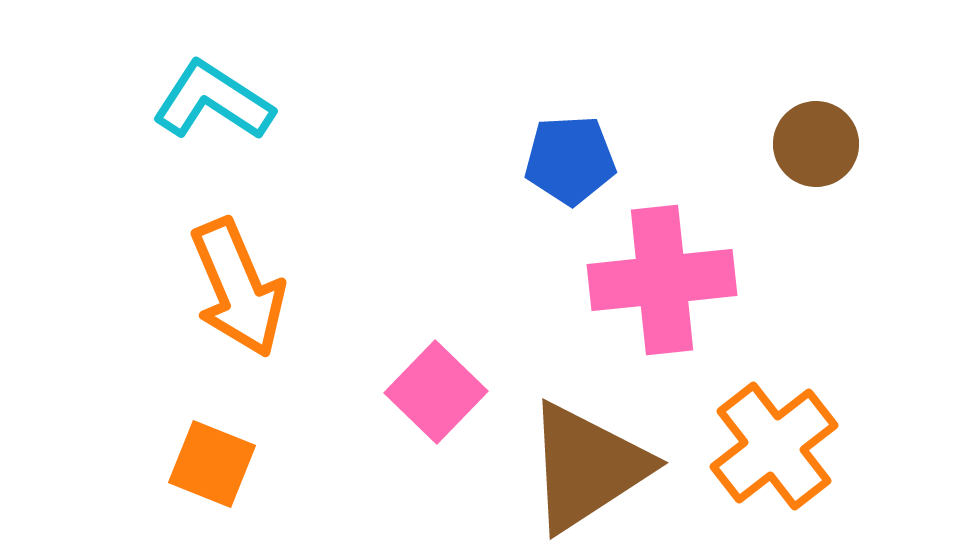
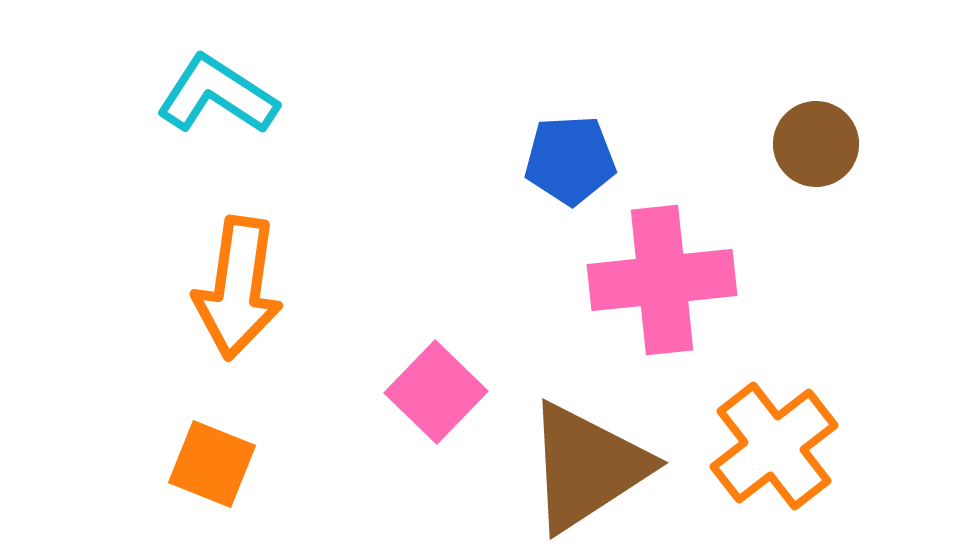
cyan L-shape: moved 4 px right, 6 px up
orange arrow: rotated 31 degrees clockwise
